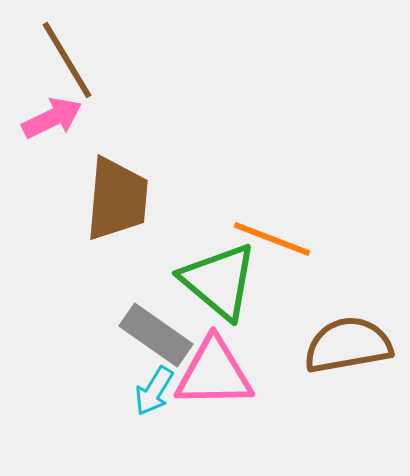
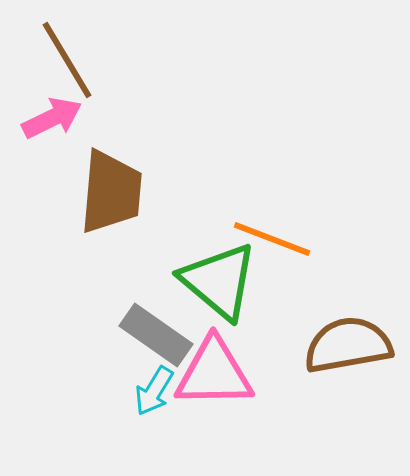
brown trapezoid: moved 6 px left, 7 px up
